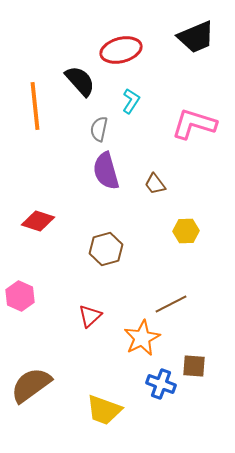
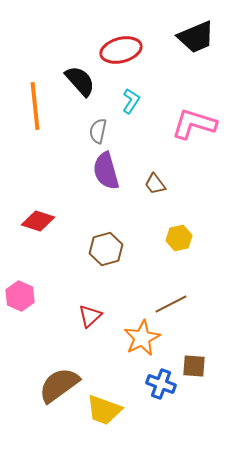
gray semicircle: moved 1 px left, 2 px down
yellow hexagon: moved 7 px left, 7 px down; rotated 10 degrees counterclockwise
brown semicircle: moved 28 px right
